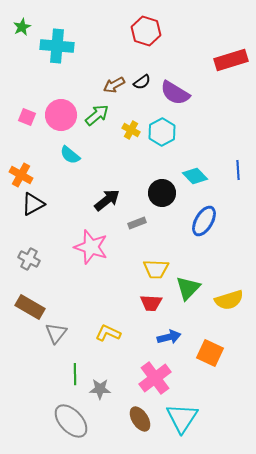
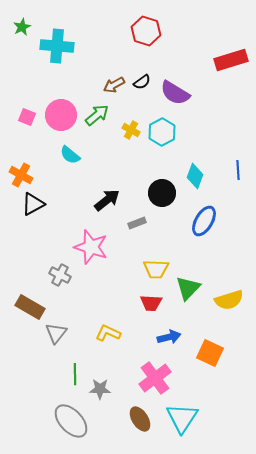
cyan diamond: rotated 65 degrees clockwise
gray cross: moved 31 px right, 16 px down
